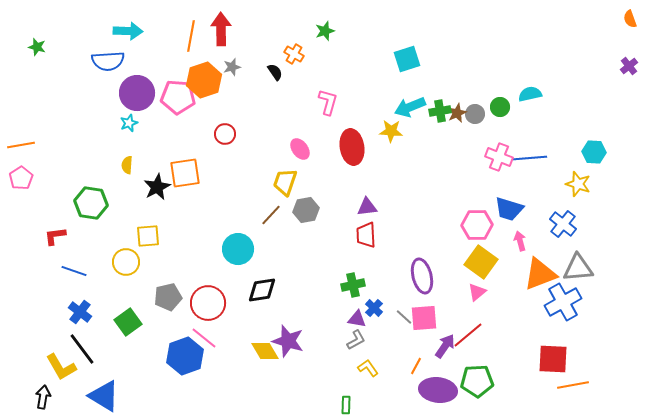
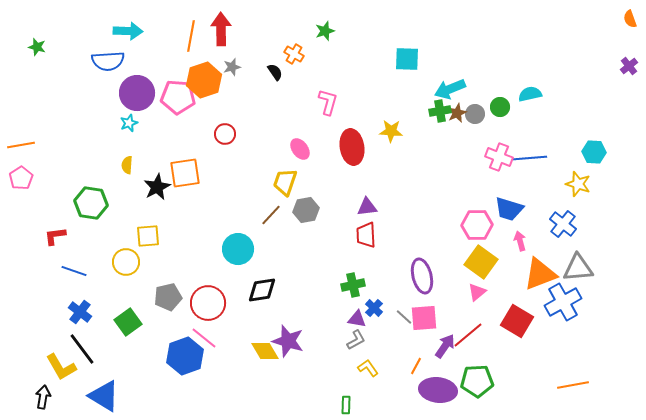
cyan square at (407, 59): rotated 20 degrees clockwise
cyan arrow at (410, 107): moved 40 px right, 18 px up
red square at (553, 359): moved 36 px left, 38 px up; rotated 28 degrees clockwise
